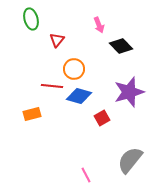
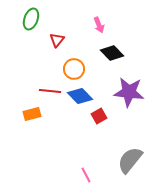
green ellipse: rotated 35 degrees clockwise
black diamond: moved 9 px left, 7 px down
red line: moved 2 px left, 5 px down
purple star: rotated 24 degrees clockwise
blue diamond: moved 1 px right; rotated 30 degrees clockwise
red square: moved 3 px left, 2 px up
